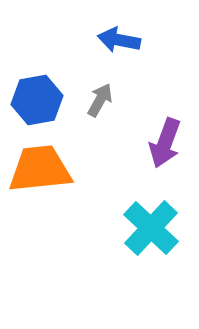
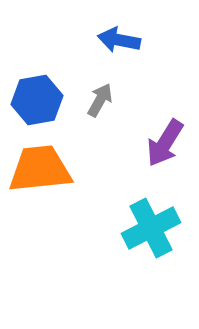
purple arrow: rotated 12 degrees clockwise
cyan cross: rotated 20 degrees clockwise
